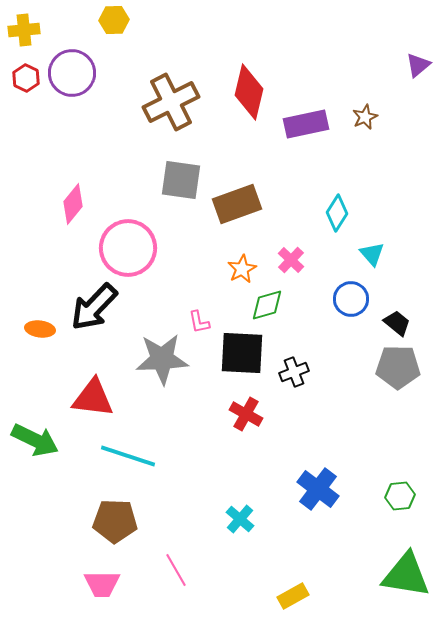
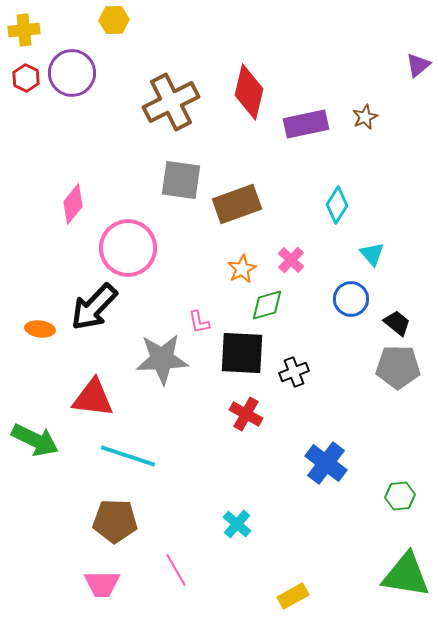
cyan diamond: moved 8 px up
blue cross: moved 8 px right, 26 px up
cyan cross: moved 3 px left, 5 px down
